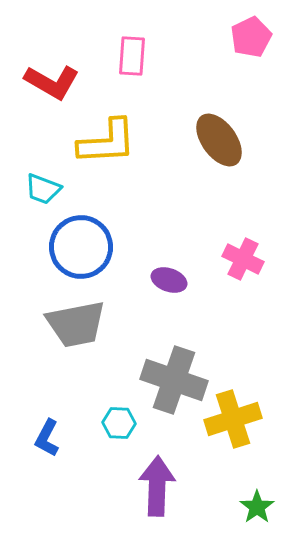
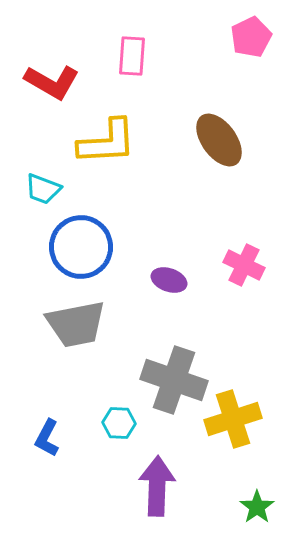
pink cross: moved 1 px right, 6 px down
